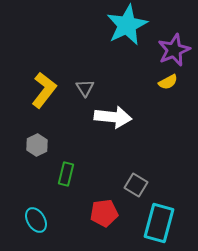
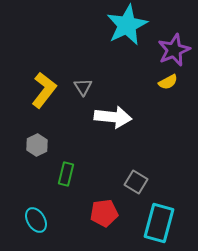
gray triangle: moved 2 px left, 1 px up
gray square: moved 3 px up
